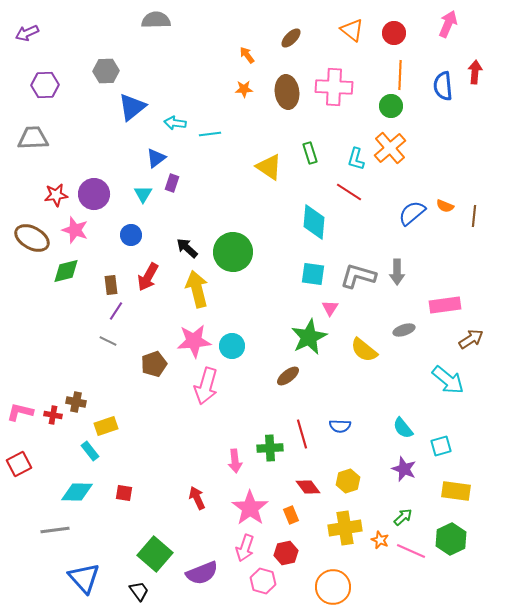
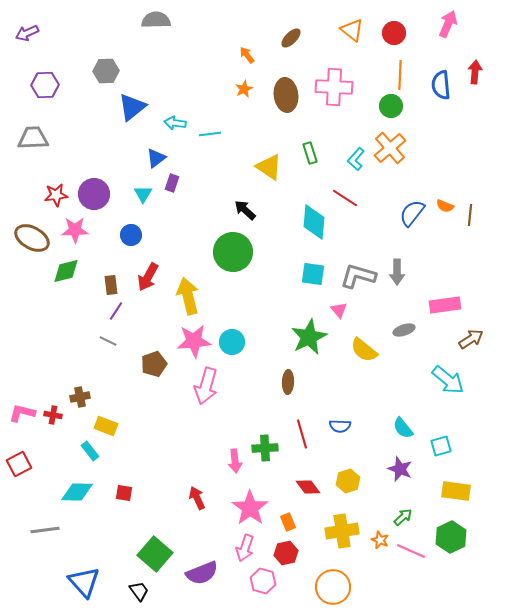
blue semicircle at (443, 86): moved 2 px left, 1 px up
orange star at (244, 89): rotated 24 degrees counterclockwise
brown ellipse at (287, 92): moved 1 px left, 3 px down
cyan L-shape at (356, 159): rotated 25 degrees clockwise
red line at (349, 192): moved 4 px left, 6 px down
blue semicircle at (412, 213): rotated 12 degrees counterclockwise
brown line at (474, 216): moved 4 px left, 1 px up
pink star at (75, 230): rotated 20 degrees counterclockwise
black arrow at (187, 248): moved 58 px right, 38 px up
yellow arrow at (197, 289): moved 9 px left, 7 px down
pink triangle at (330, 308): moved 9 px right, 2 px down; rotated 12 degrees counterclockwise
cyan circle at (232, 346): moved 4 px up
brown ellipse at (288, 376): moved 6 px down; rotated 50 degrees counterclockwise
brown cross at (76, 402): moved 4 px right, 5 px up; rotated 24 degrees counterclockwise
pink L-shape at (20, 412): moved 2 px right, 1 px down
yellow rectangle at (106, 426): rotated 40 degrees clockwise
green cross at (270, 448): moved 5 px left
purple star at (404, 469): moved 4 px left
orange rectangle at (291, 515): moved 3 px left, 7 px down
yellow cross at (345, 528): moved 3 px left, 3 px down
gray line at (55, 530): moved 10 px left
green hexagon at (451, 539): moved 2 px up
blue triangle at (84, 578): moved 4 px down
